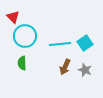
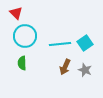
red triangle: moved 3 px right, 4 px up
